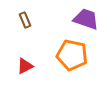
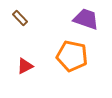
brown rectangle: moved 5 px left, 2 px up; rotated 21 degrees counterclockwise
orange pentagon: moved 1 px down
